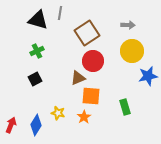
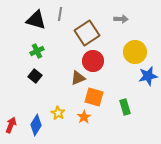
gray line: moved 1 px down
black triangle: moved 2 px left
gray arrow: moved 7 px left, 6 px up
yellow circle: moved 3 px right, 1 px down
black square: moved 3 px up; rotated 24 degrees counterclockwise
orange square: moved 3 px right, 1 px down; rotated 12 degrees clockwise
yellow star: rotated 16 degrees clockwise
